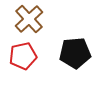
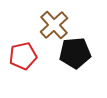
brown cross: moved 25 px right, 6 px down
